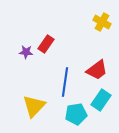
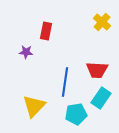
yellow cross: rotated 12 degrees clockwise
red rectangle: moved 13 px up; rotated 24 degrees counterclockwise
red trapezoid: rotated 40 degrees clockwise
cyan rectangle: moved 2 px up
